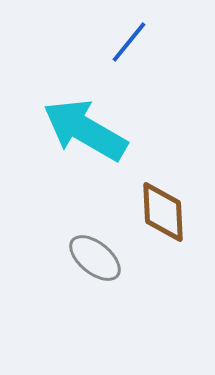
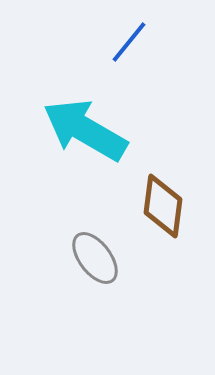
brown diamond: moved 6 px up; rotated 10 degrees clockwise
gray ellipse: rotated 14 degrees clockwise
